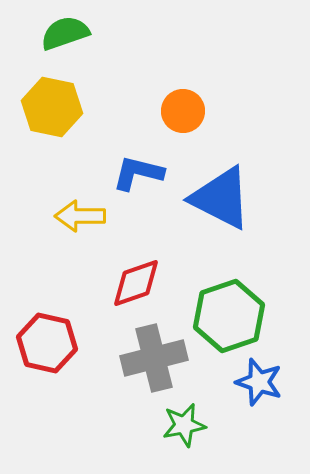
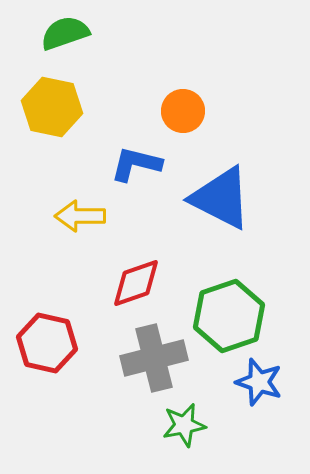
blue L-shape: moved 2 px left, 9 px up
